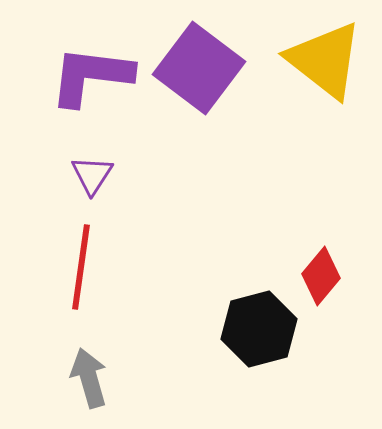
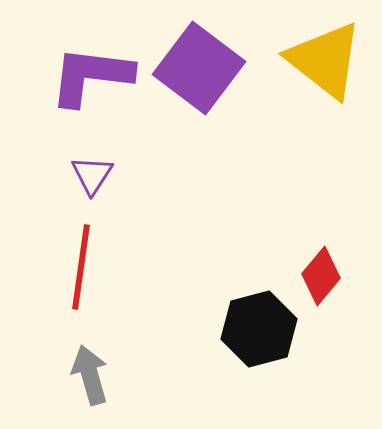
gray arrow: moved 1 px right, 3 px up
